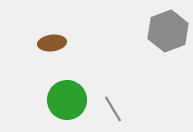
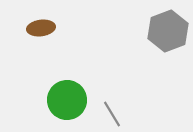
brown ellipse: moved 11 px left, 15 px up
gray line: moved 1 px left, 5 px down
